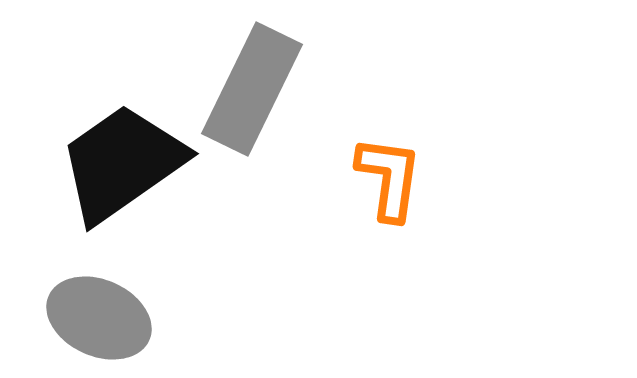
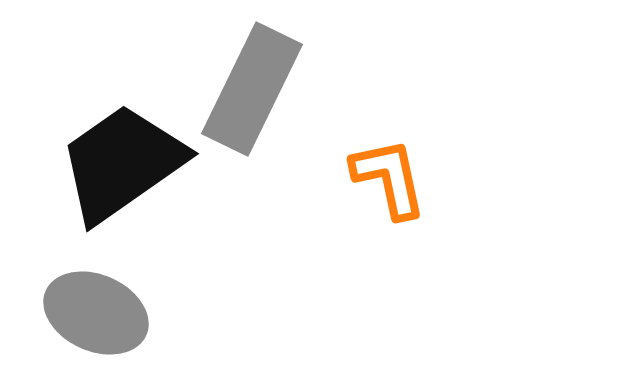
orange L-shape: rotated 20 degrees counterclockwise
gray ellipse: moved 3 px left, 5 px up
